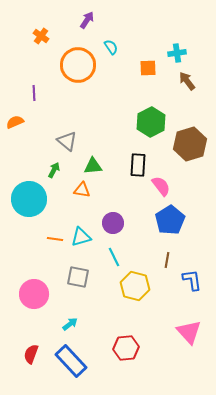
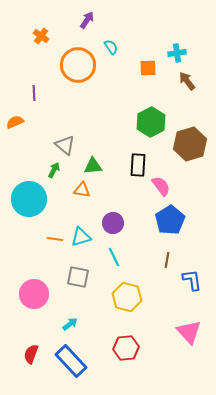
gray triangle: moved 2 px left, 4 px down
yellow hexagon: moved 8 px left, 11 px down
